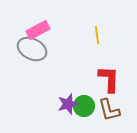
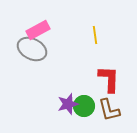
yellow line: moved 2 px left
